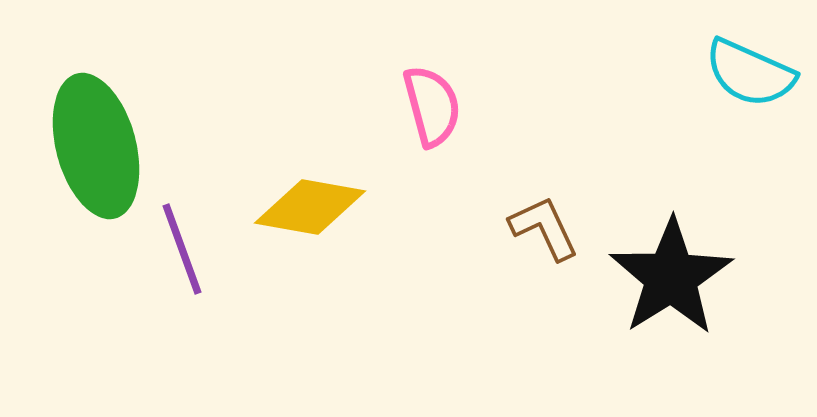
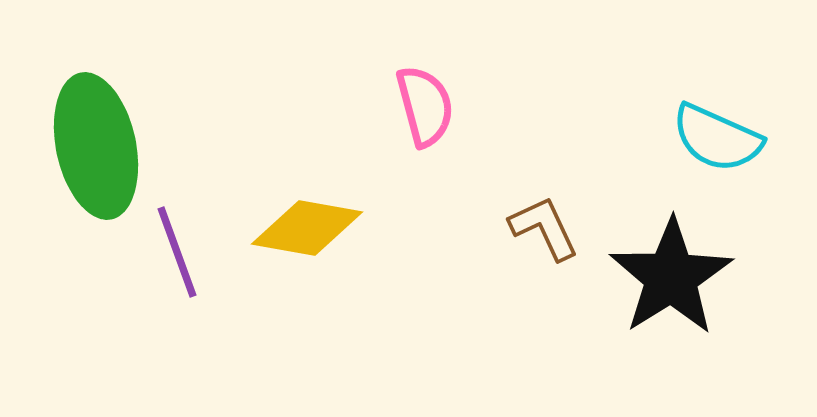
cyan semicircle: moved 33 px left, 65 px down
pink semicircle: moved 7 px left
green ellipse: rotated 3 degrees clockwise
yellow diamond: moved 3 px left, 21 px down
purple line: moved 5 px left, 3 px down
